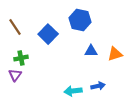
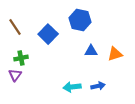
cyan arrow: moved 1 px left, 4 px up
